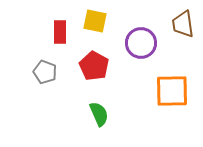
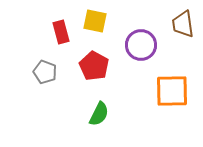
red rectangle: moved 1 px right; rotated 15 degrees counterclockwise
purple circle: moved 2 px down
green semicircle: rotated 50 degrees clockwise
